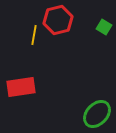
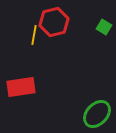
red hexagon: moved 4 px left, 2 px down
